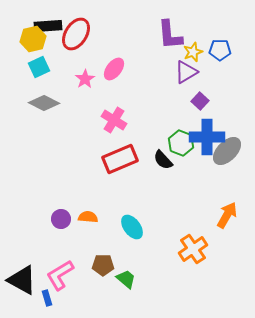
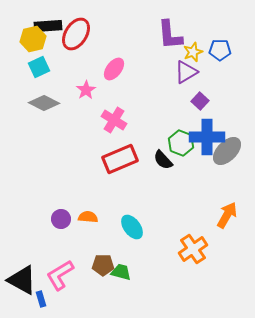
pink star: moved 1 px right, 11 px down
green trapezoid: moved 5 px left, 7 px up; rotated 25 degrees counterclockwise
blue rectangle: moved 6 px left, 1 px down
